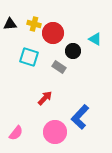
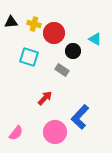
black triangle: moved 1 px right, 2 px up
red circle: moved 1 px right
gray rectangle: moved 3 px right, 3 px down
